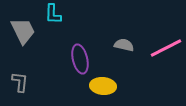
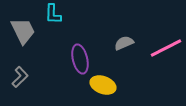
gray semicircle: moved 2 px up; rotated 36 degrees counterclockwise
gray L-shape: moved 5 px up; rotated 40 degrees clockwise
yellow ellipse: moved 1 px up; rotated 15 degrees clockwise
